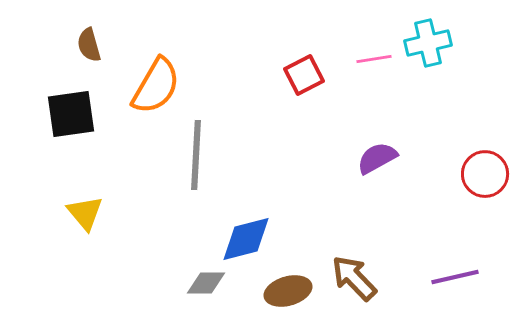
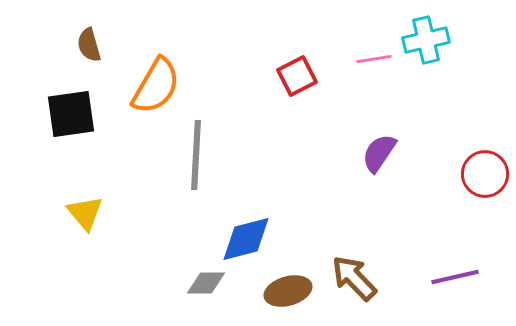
cyan cross: moved 2 px left, 3 px up
red square: moved 7 px left, 1 px down
purple semicircle: moved 2 px right, 5 px up; rotated 27 degrees counterclockwise
